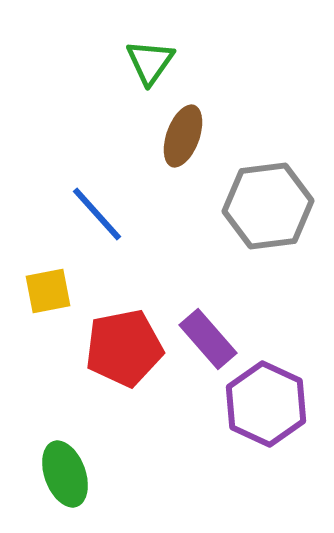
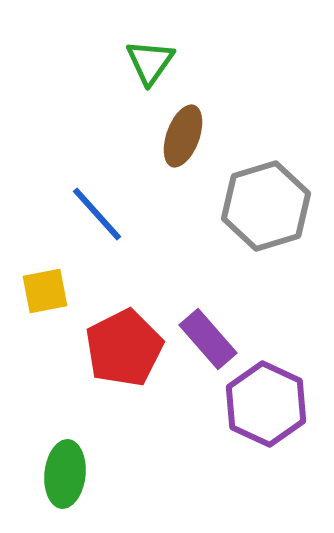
gray hexagon: moved 2 px left; rotated 10 degrees counterclockwise
yellow square: moved 3 px left
red pentagon: rotated 16 degrees counterclockwise
green ellipse: rotated 26 degrees clockwise
